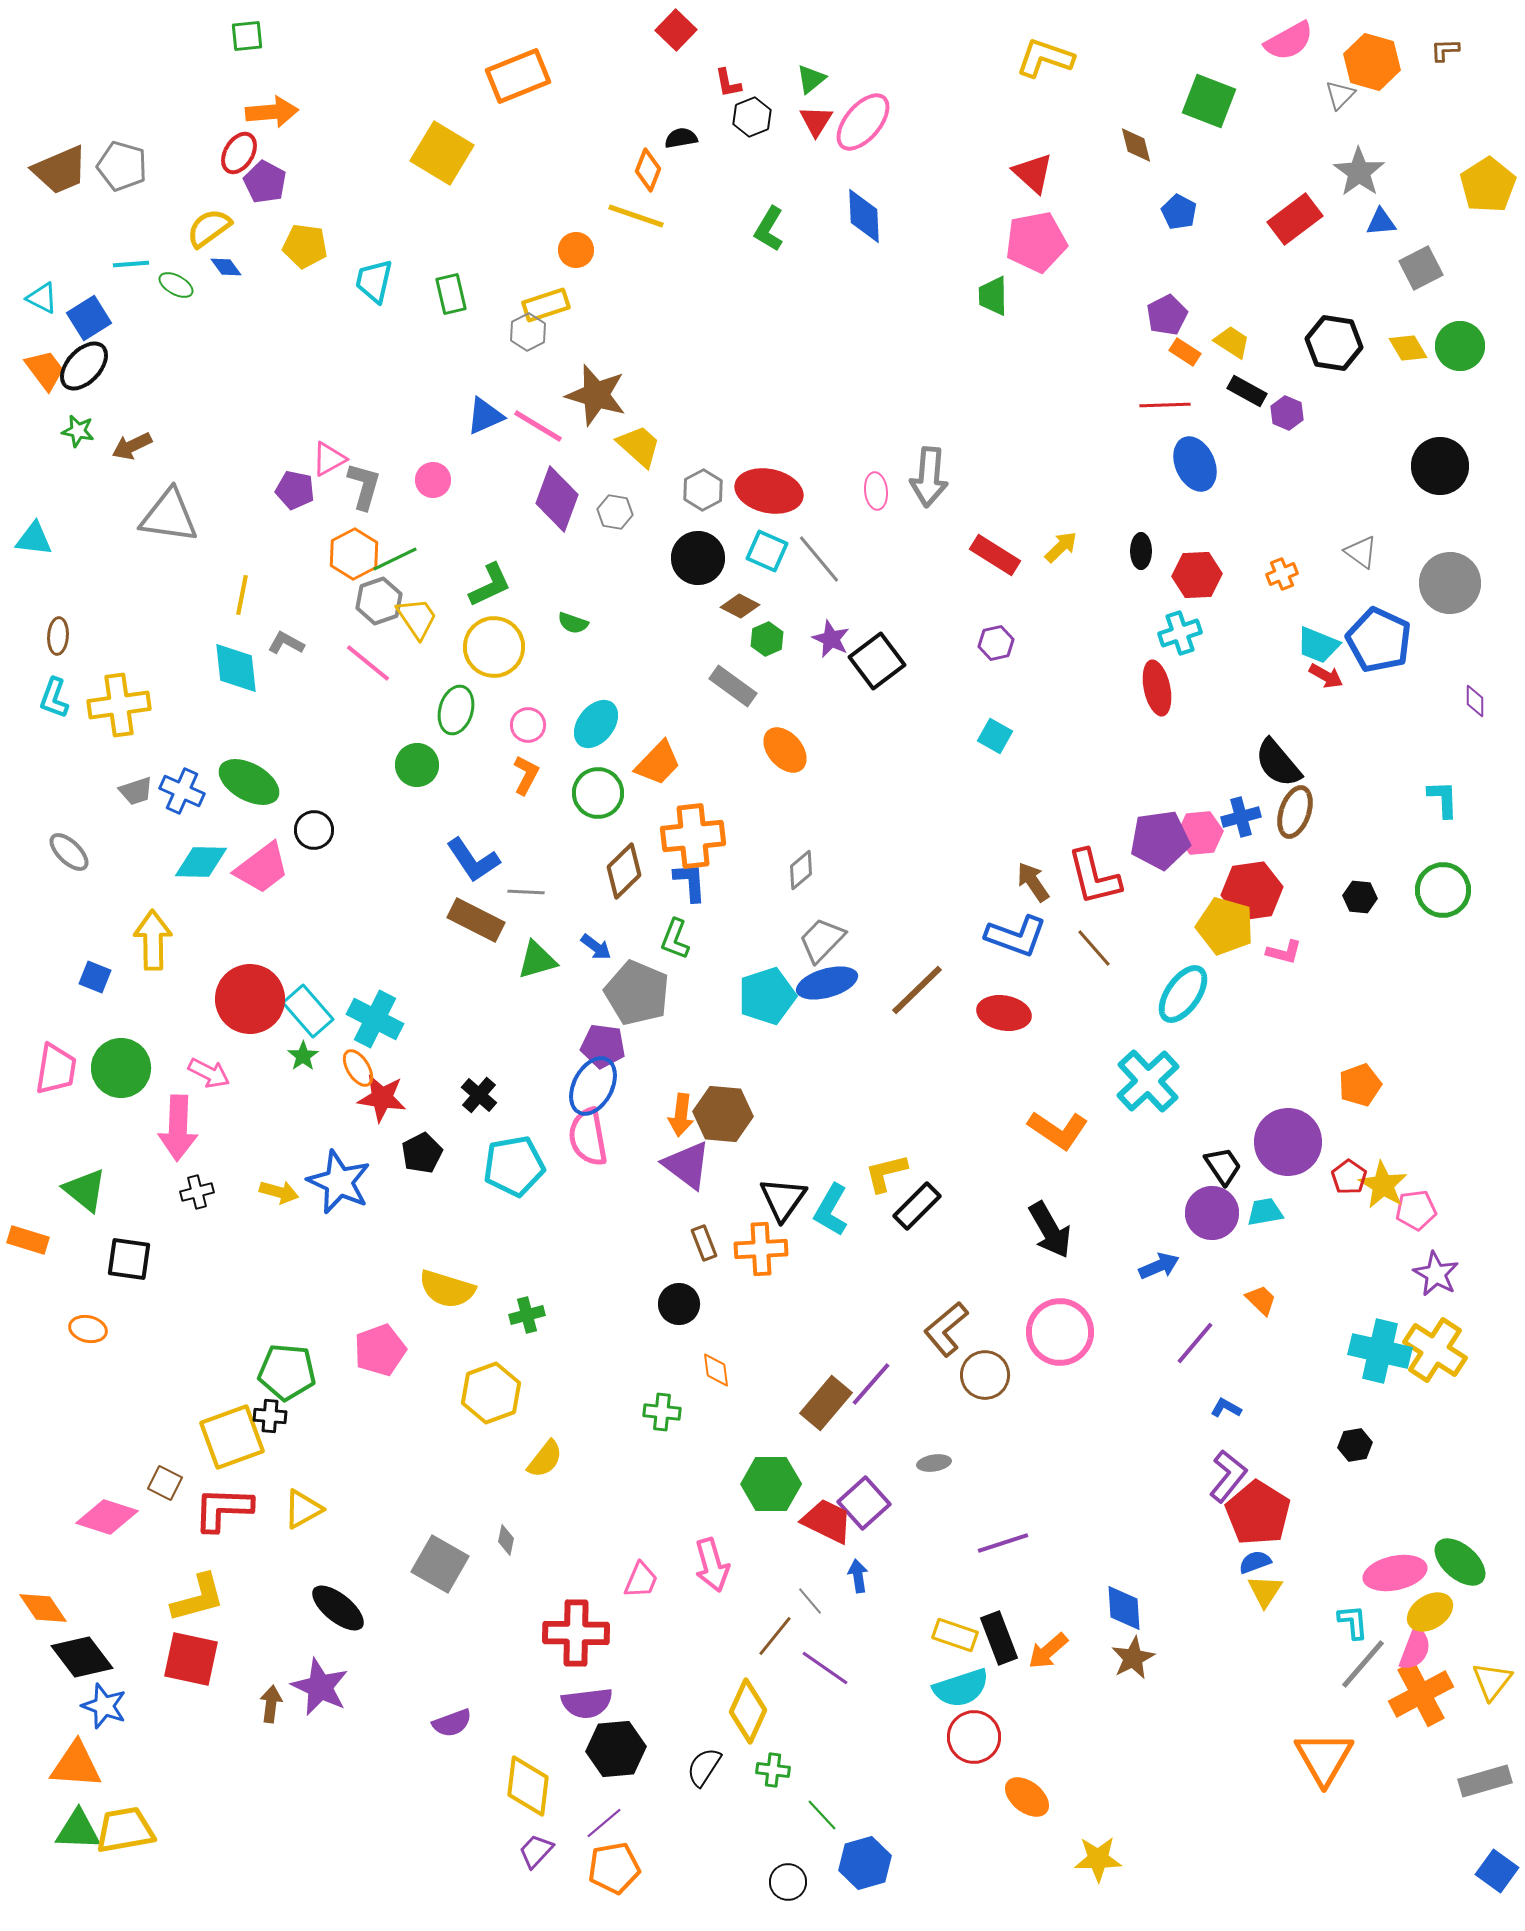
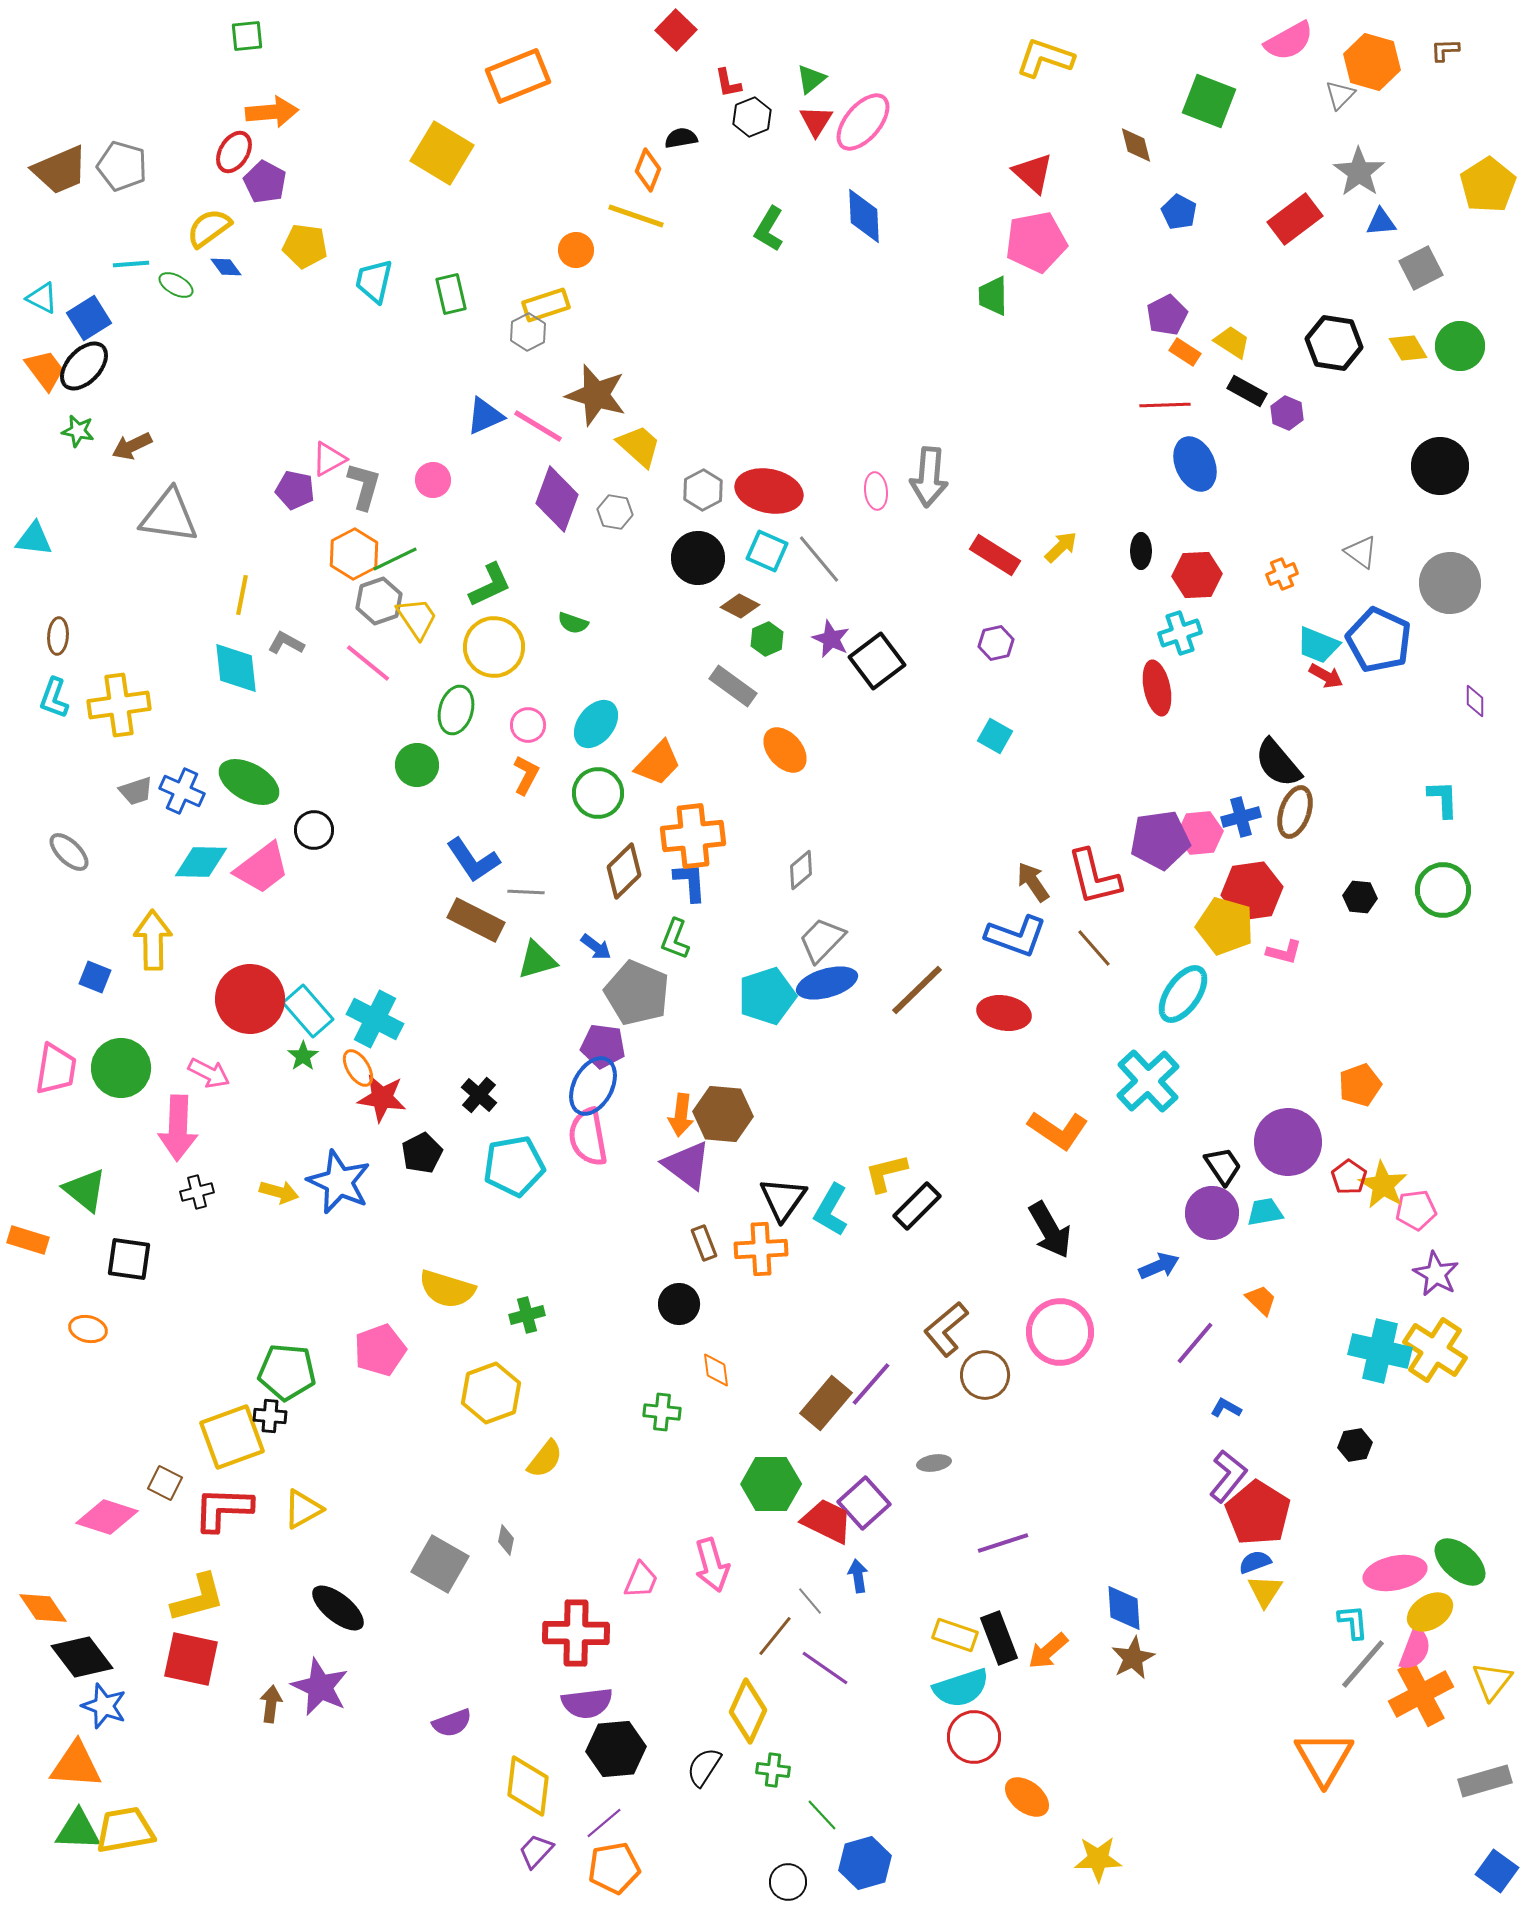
red ellipse at (239, 153): moved 5 px left, 1 px up
